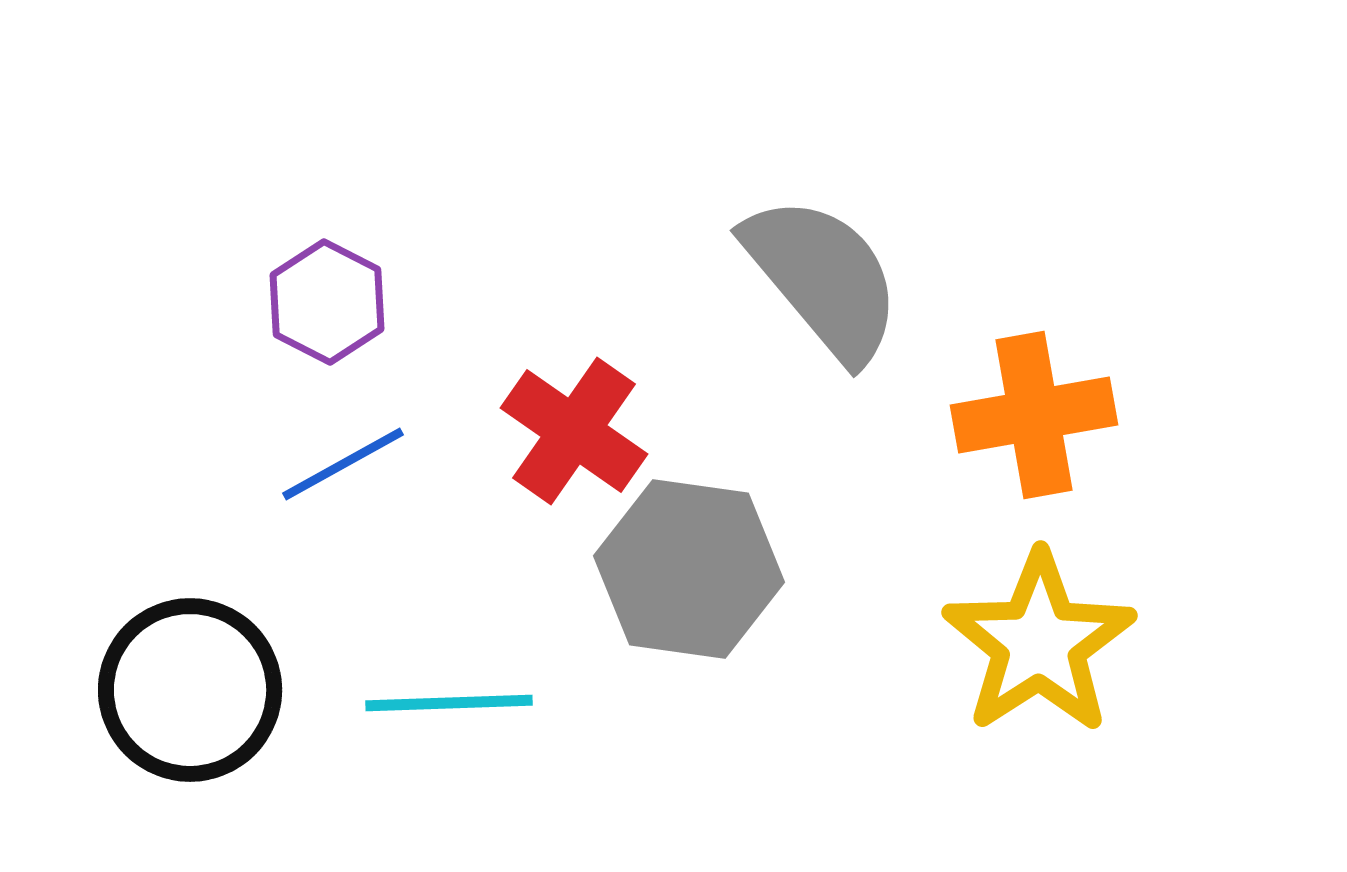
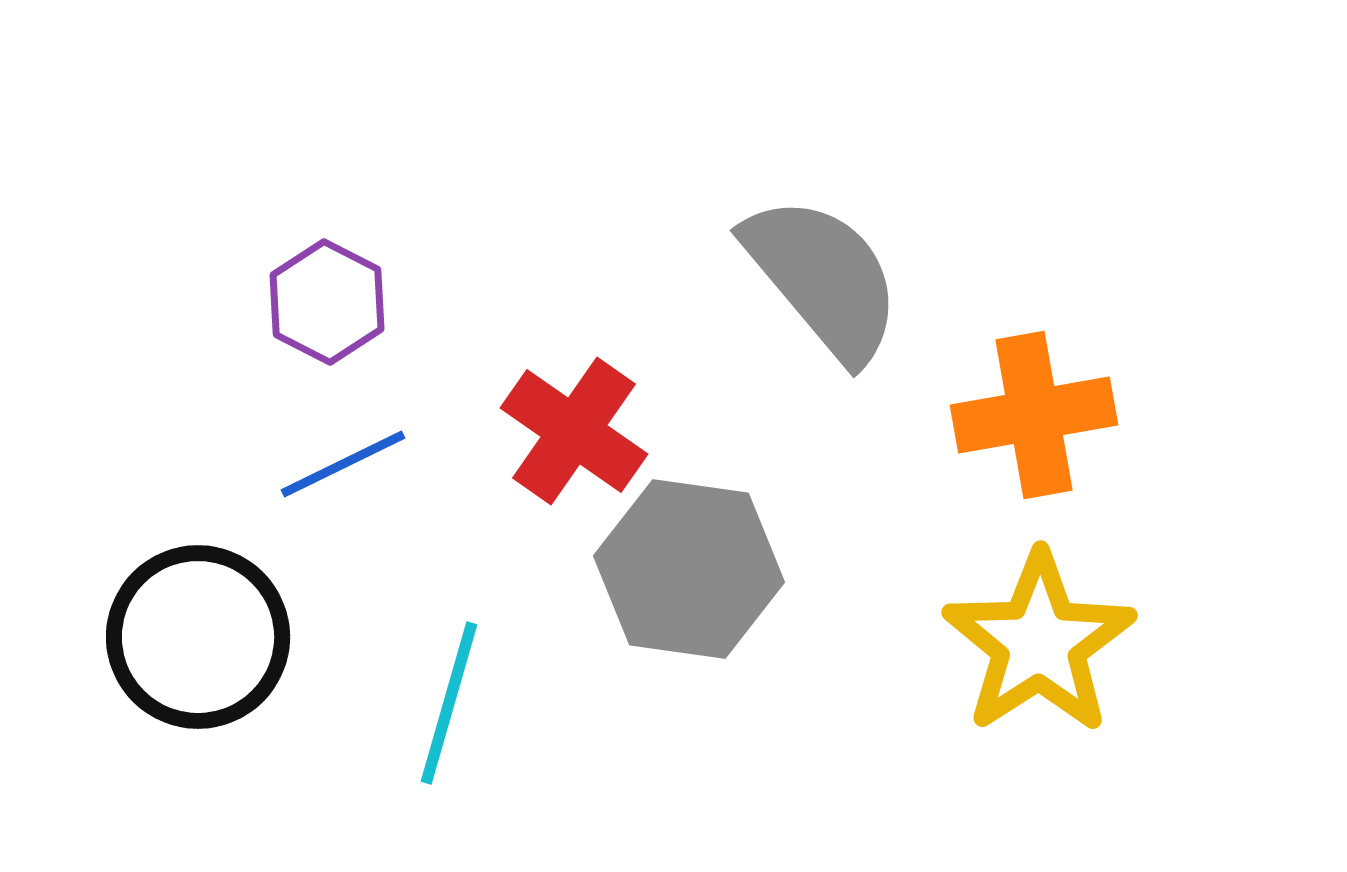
blue line: rotated 3 degrees clockwise
black circle: moved 8 px right, 53 px up
cyan line: rotated 72 degrees counterclockwise
